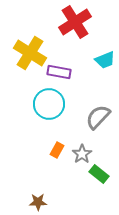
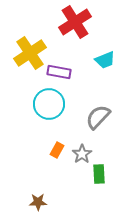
yellow cross: rotated 24 degrees clockwise
green rectangle: rotated 48 degrees clockwise
